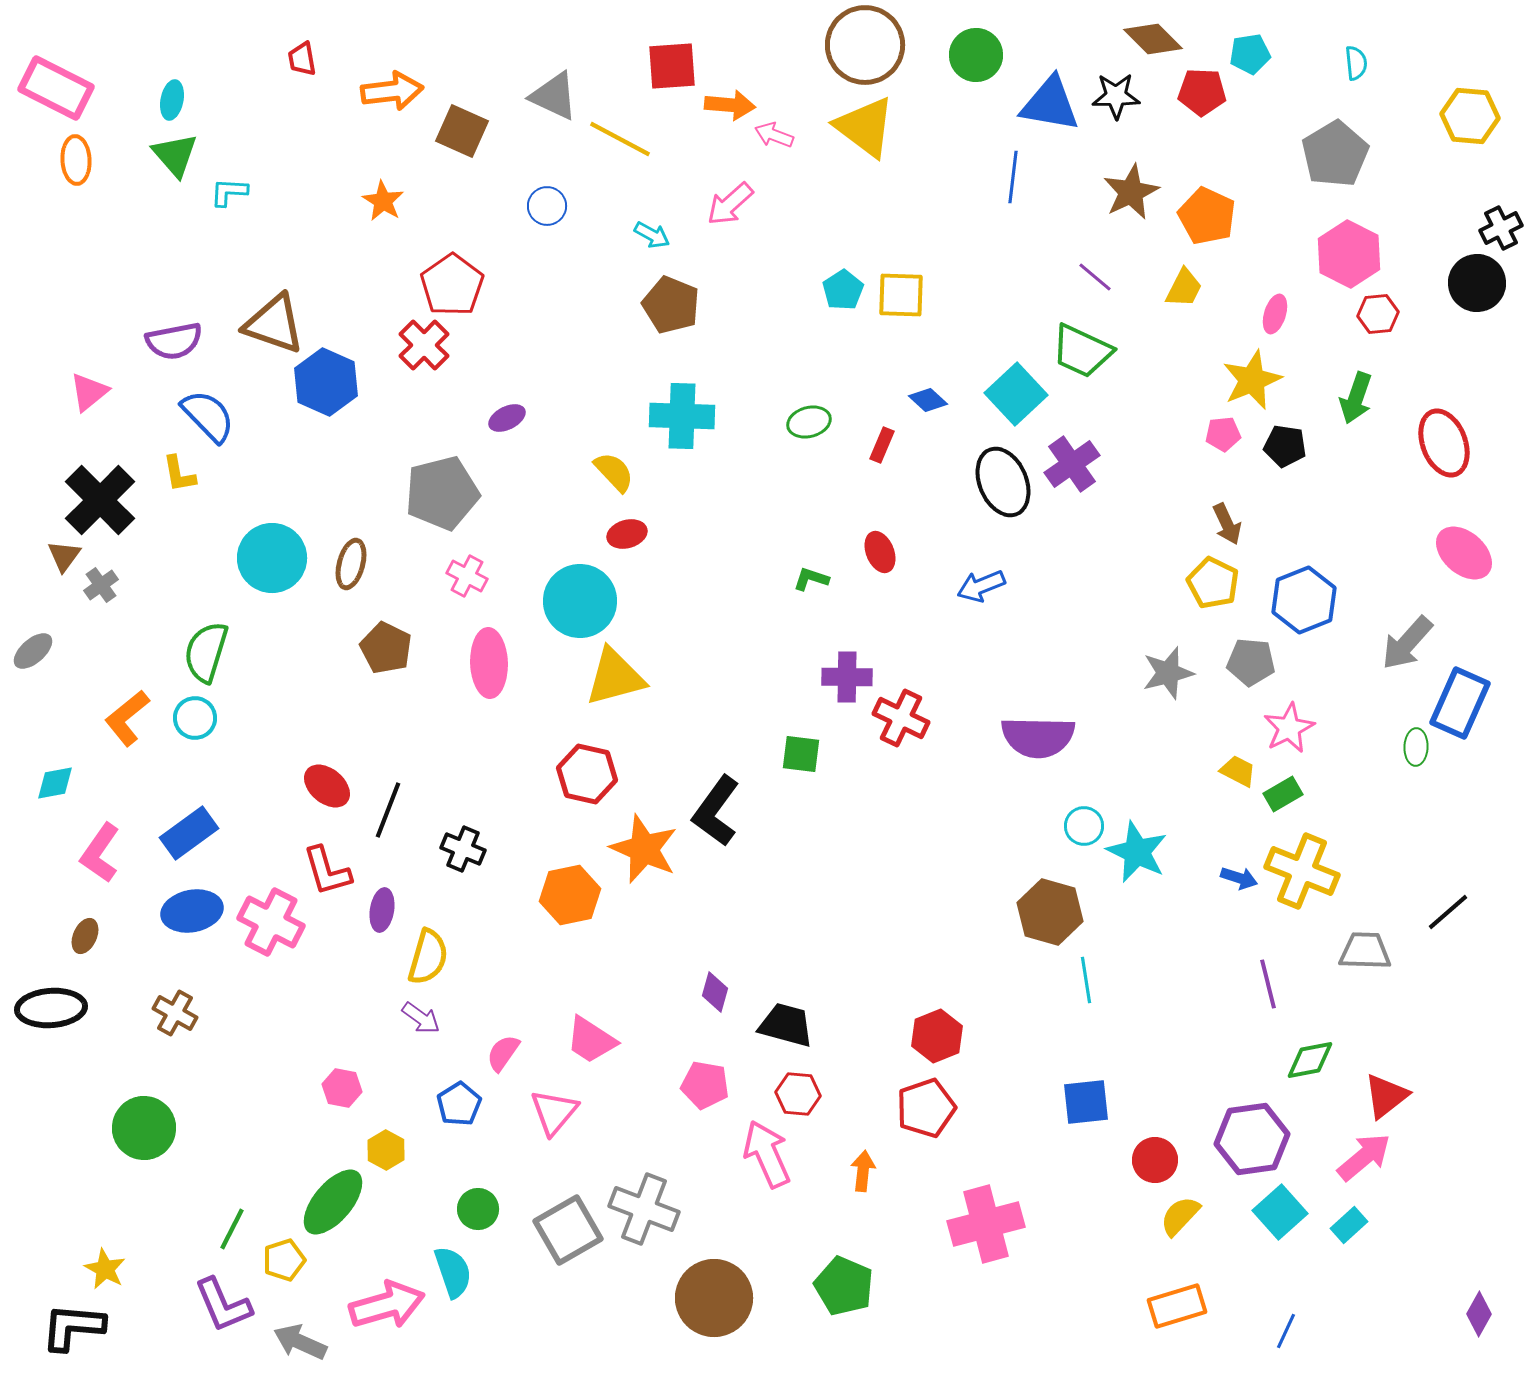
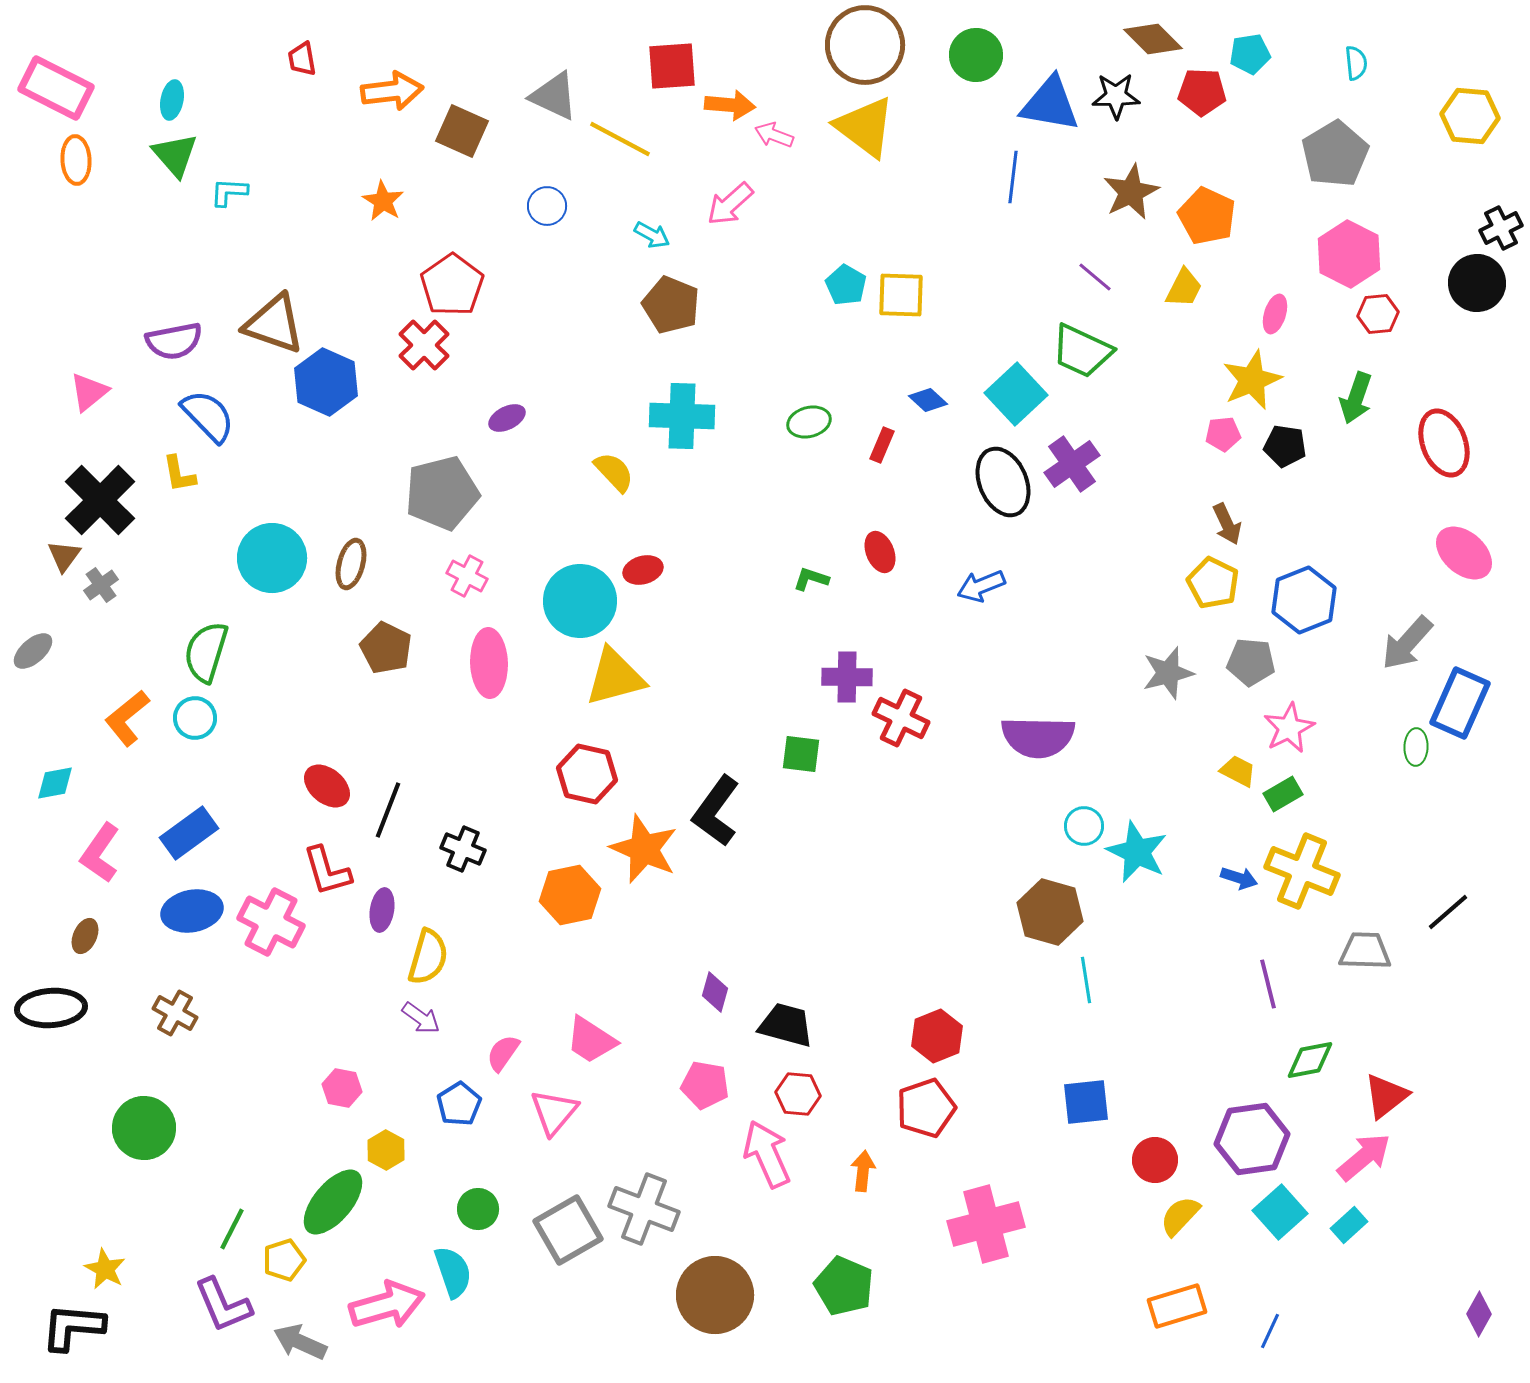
cyan pentagon at (843, 290): moved 3 px right, 5 px up; rotated 9 degrees counterclockwise
red ellipse at (627, 534): moved 16 px right, 36 px down
brown circle at (714, 1298): moved 1 px right, 3 px up
blue line at (1286, 1331): moved 16 px left
